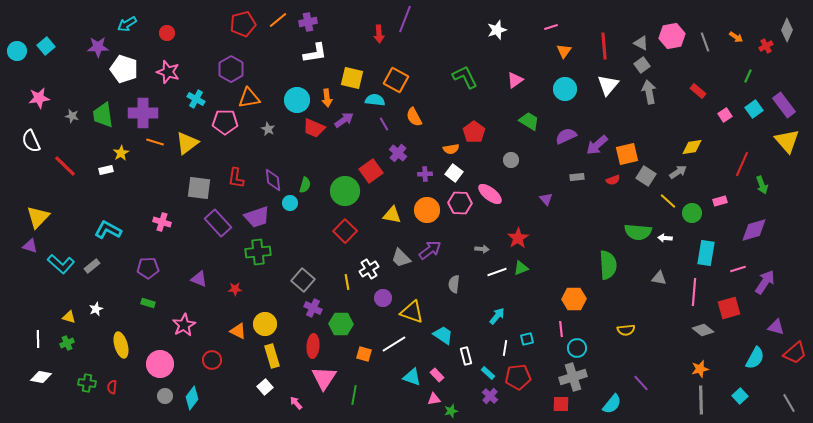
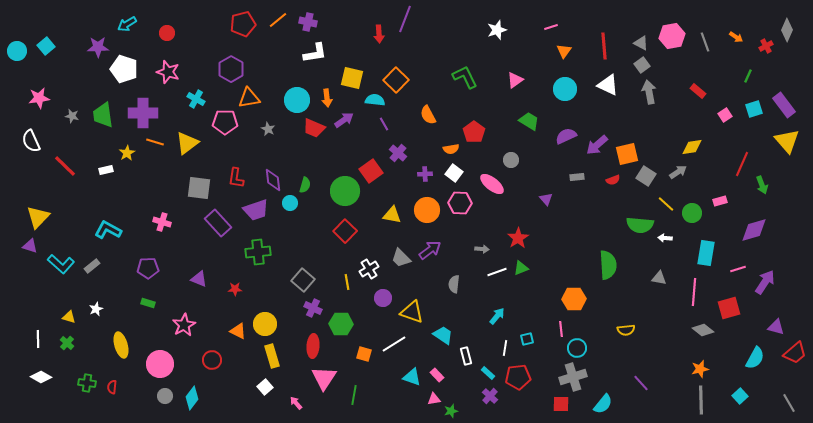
purple cross at (308, 22): rotated 24 degrees clockwise
orange square at (396, 80): rotated 15 degrees clockwise
white triangle at (608, 85): rotated 45 degrees counterclockwise
cyan square at (754, 109): rotated 18 degrees clockwise
orange semicircle at (414, 117): moved 14 px right, 2 px up
yellow star at (121, 153): moved 6 px right
pink ellipse at (490, 194): moved 2 px right, 10 px up
yellow line at (668, 201): moved 2 px left, 3 px down
purple trapezoid at (257, 217): moved 1 px left, 7 px up
green semicircle at (638, 232): moved 2 px right, 7 px up
green cross at (67, 343): rotated 24 degrees counterclockwise
white diamond at (41, 377): rotated 20 degrees clockwise
cyan semicircle at (612, 404): moved 9 px left
